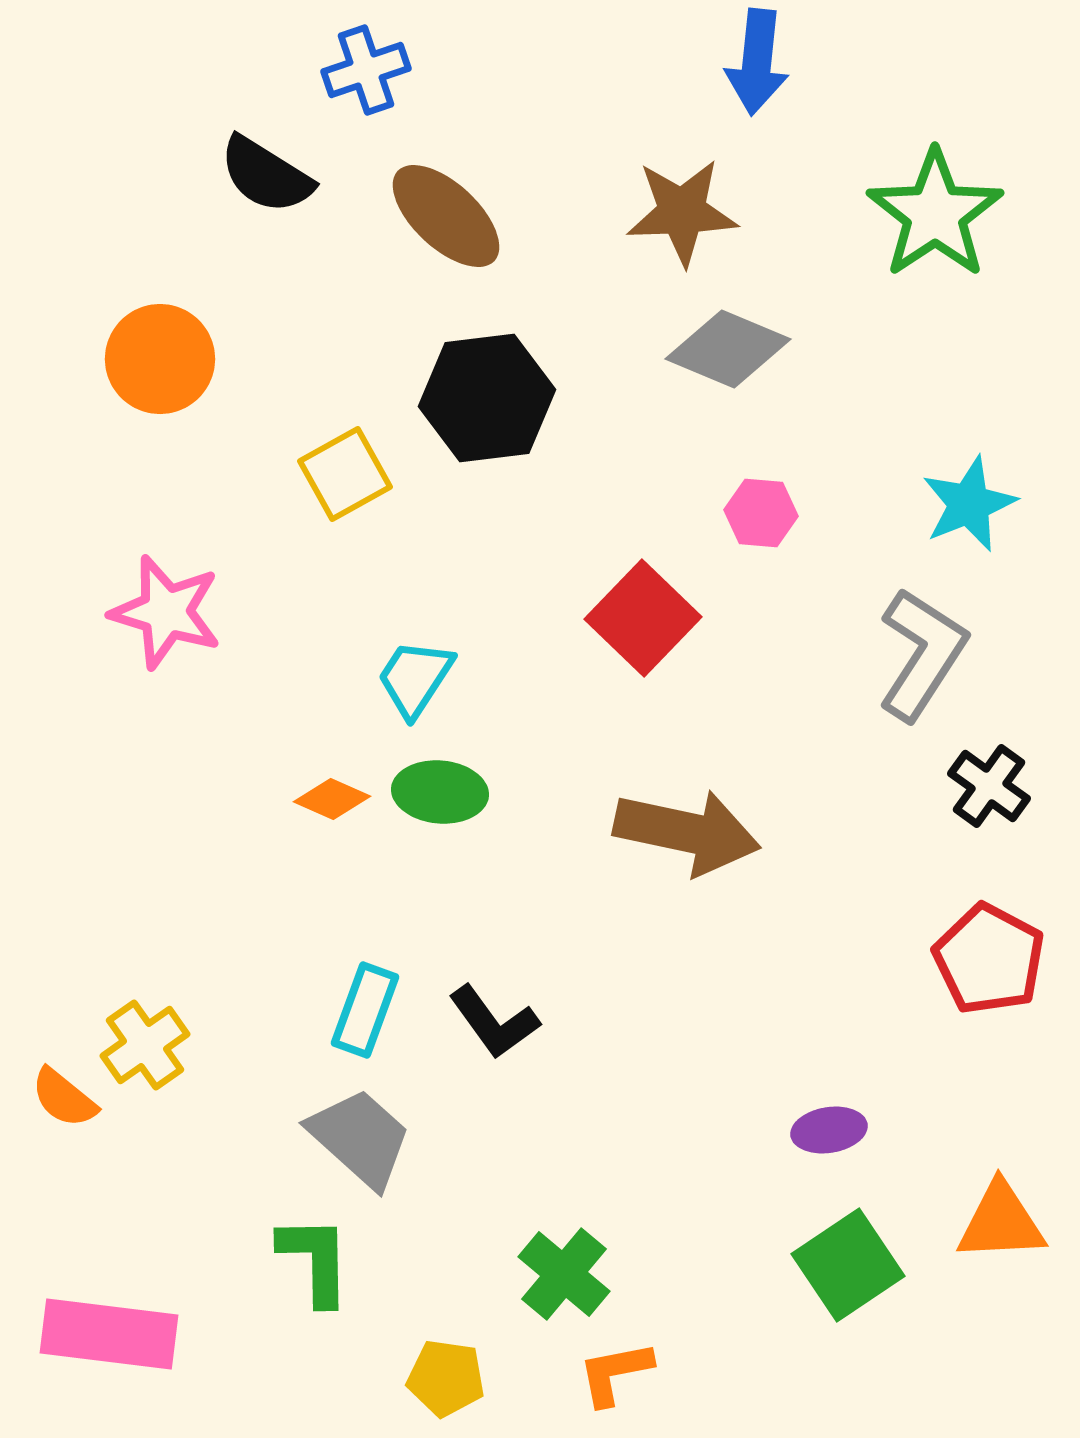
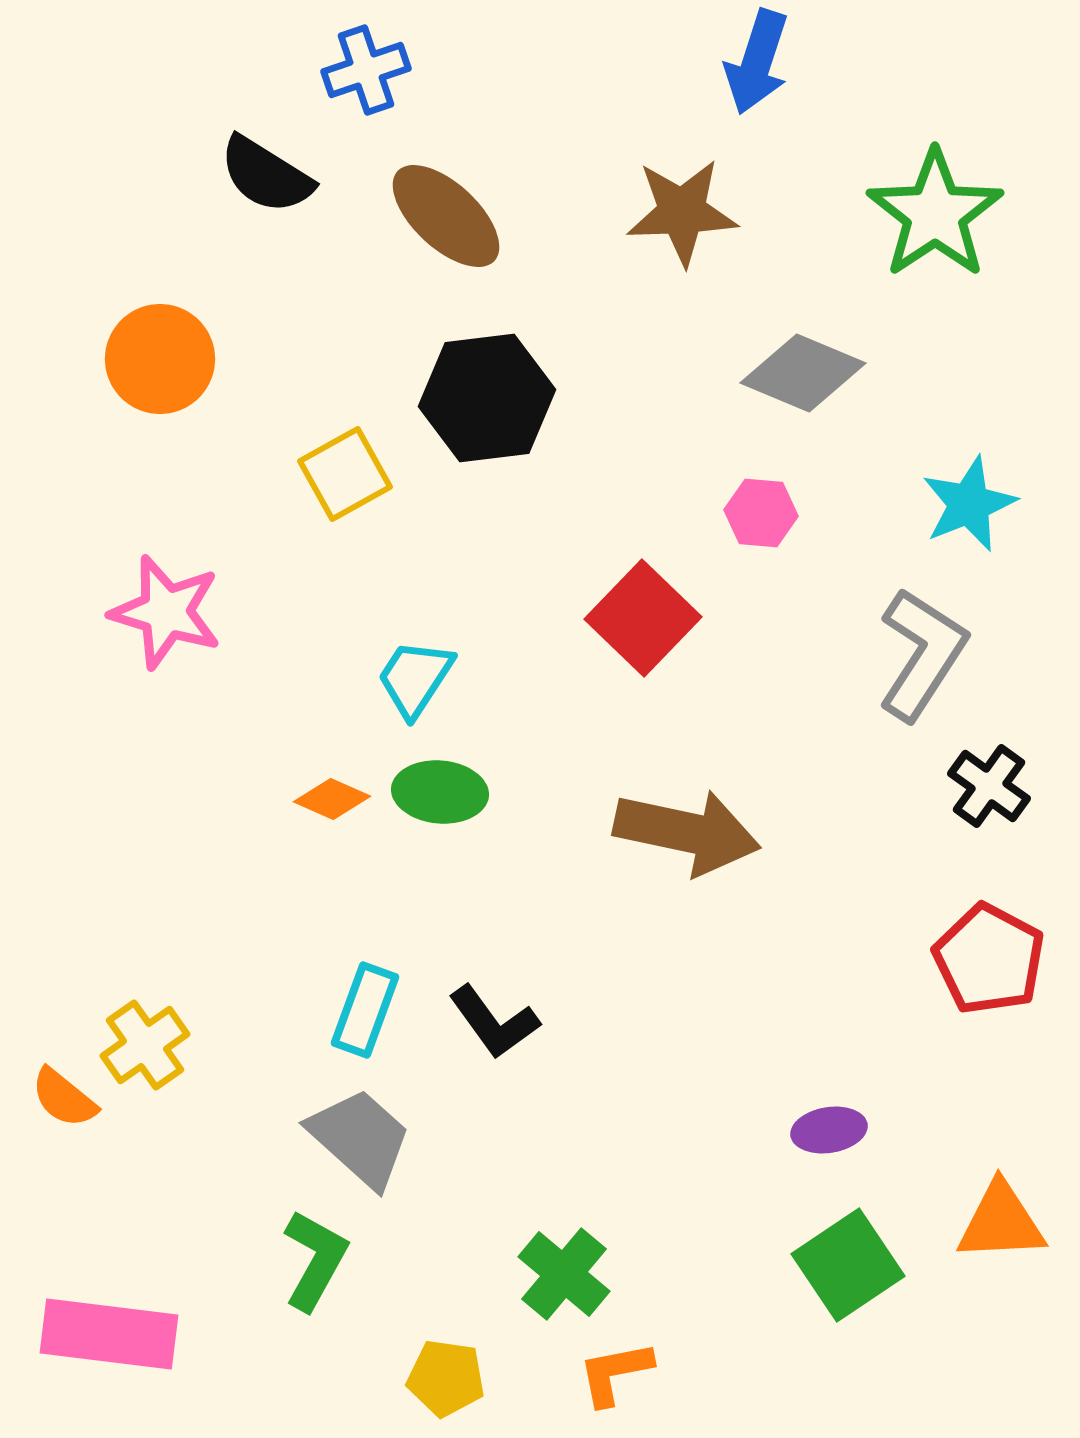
blue arrow: rotated 12 degrees clockwise
gray diamond: moved 75 px right, 24 px down
green L-shape: rotated 30 degrees clockwise
